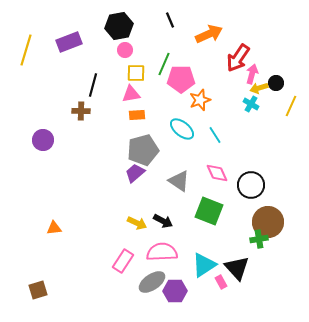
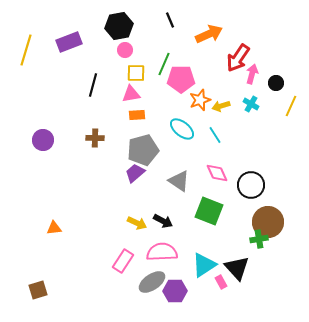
yellow arrow at (259, 88): moved 38 px left, 18 px down
brown cross at (81, 111): moved 14 px right, 27 px down
